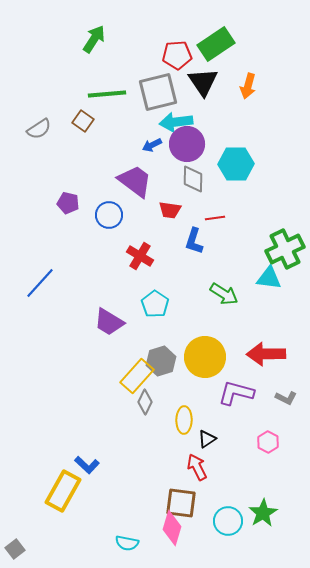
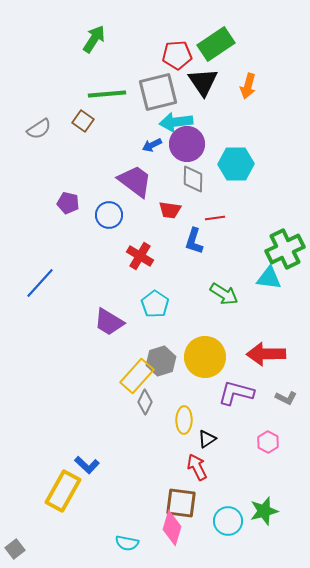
green star at (263, 513): moved 1 px right, 2 px up; rotated 16 degrees clockwise
